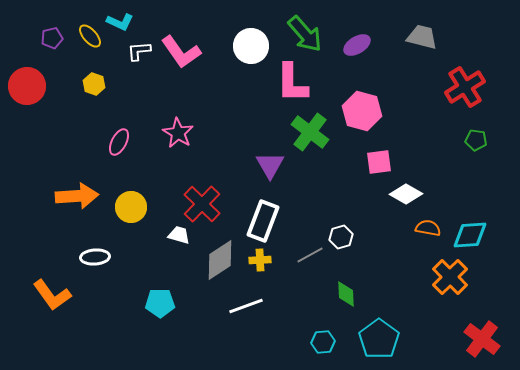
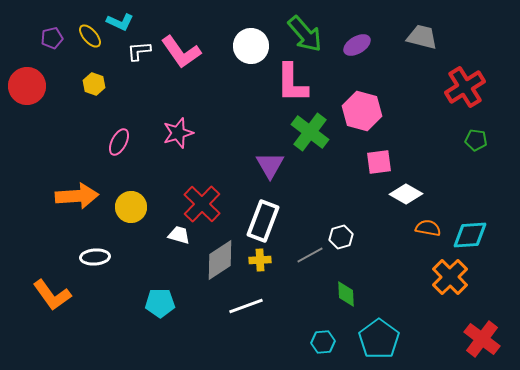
pink star at (178, 133): rotated 24 degrees clockwise
